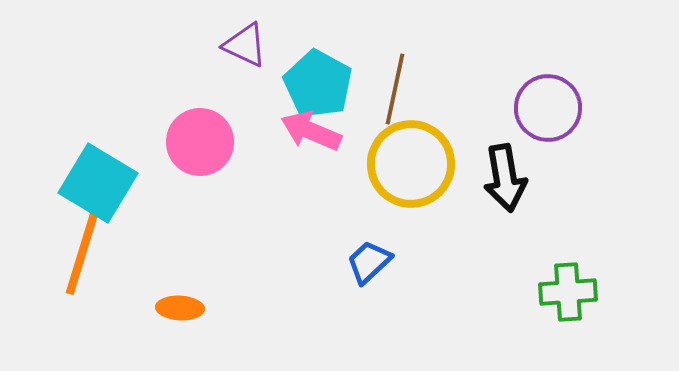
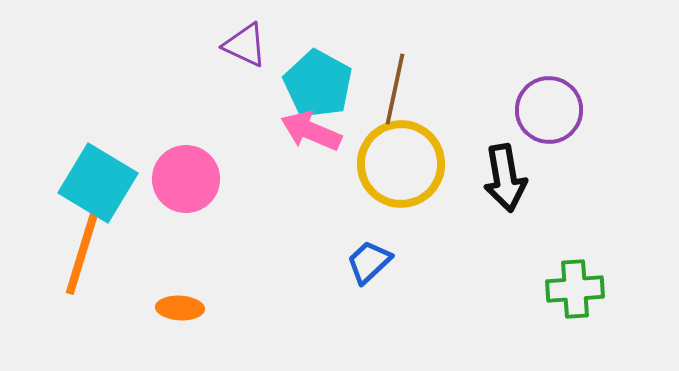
purple circle: moved 1 px right, 2 px down
pink circle: moved 14 px left, 37 px down
yellow circle: moved 10 px left
green cross: moved 7 px right, 3 px up
